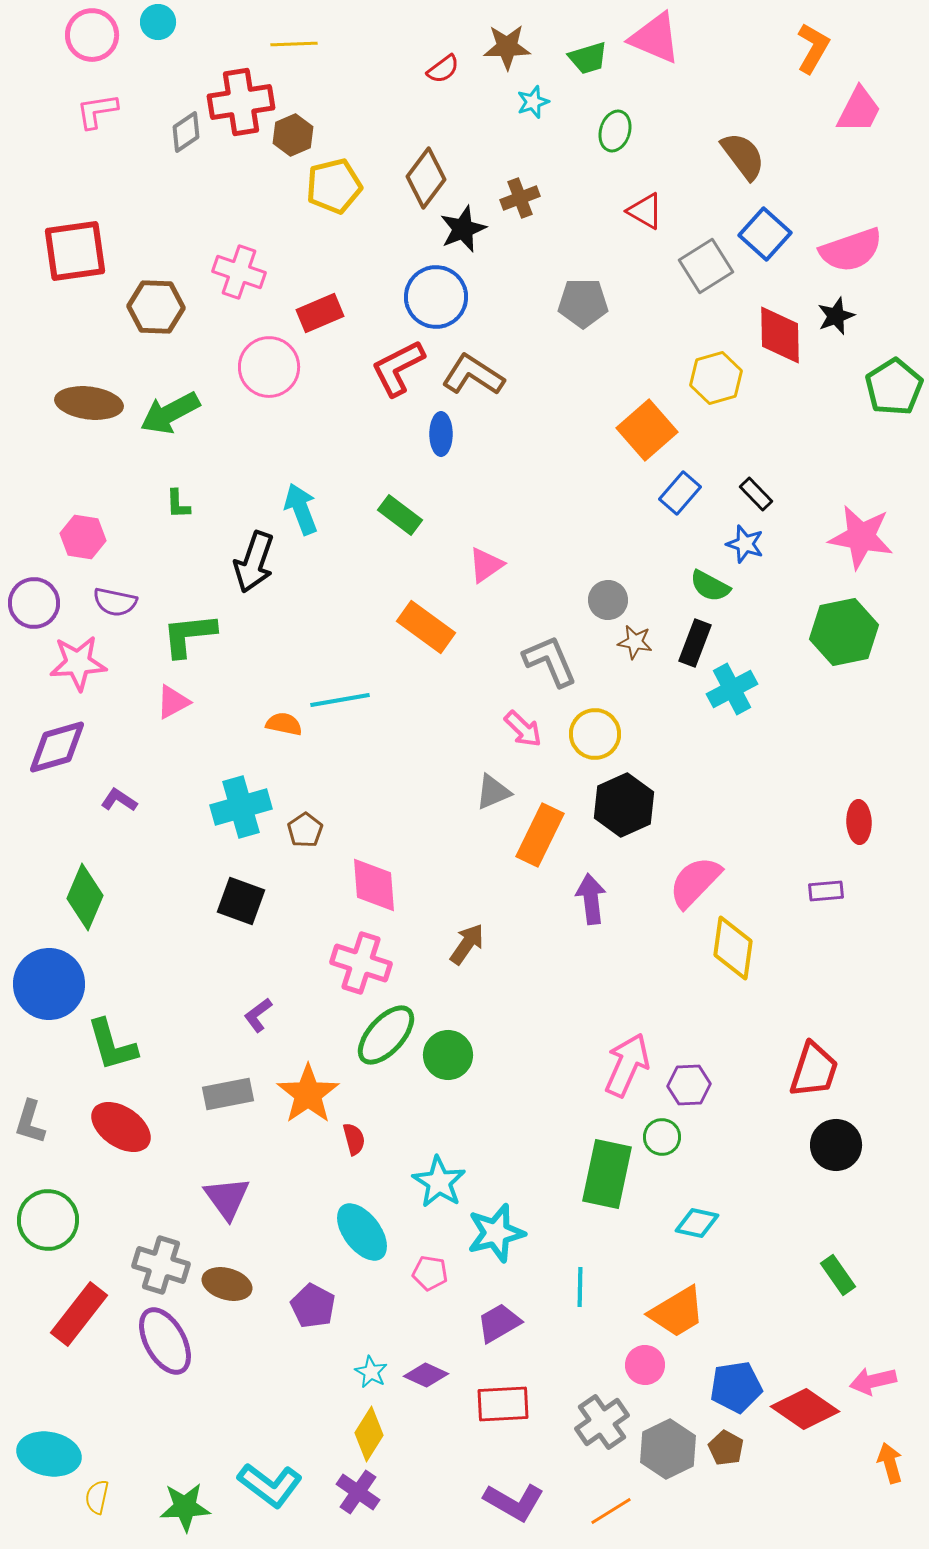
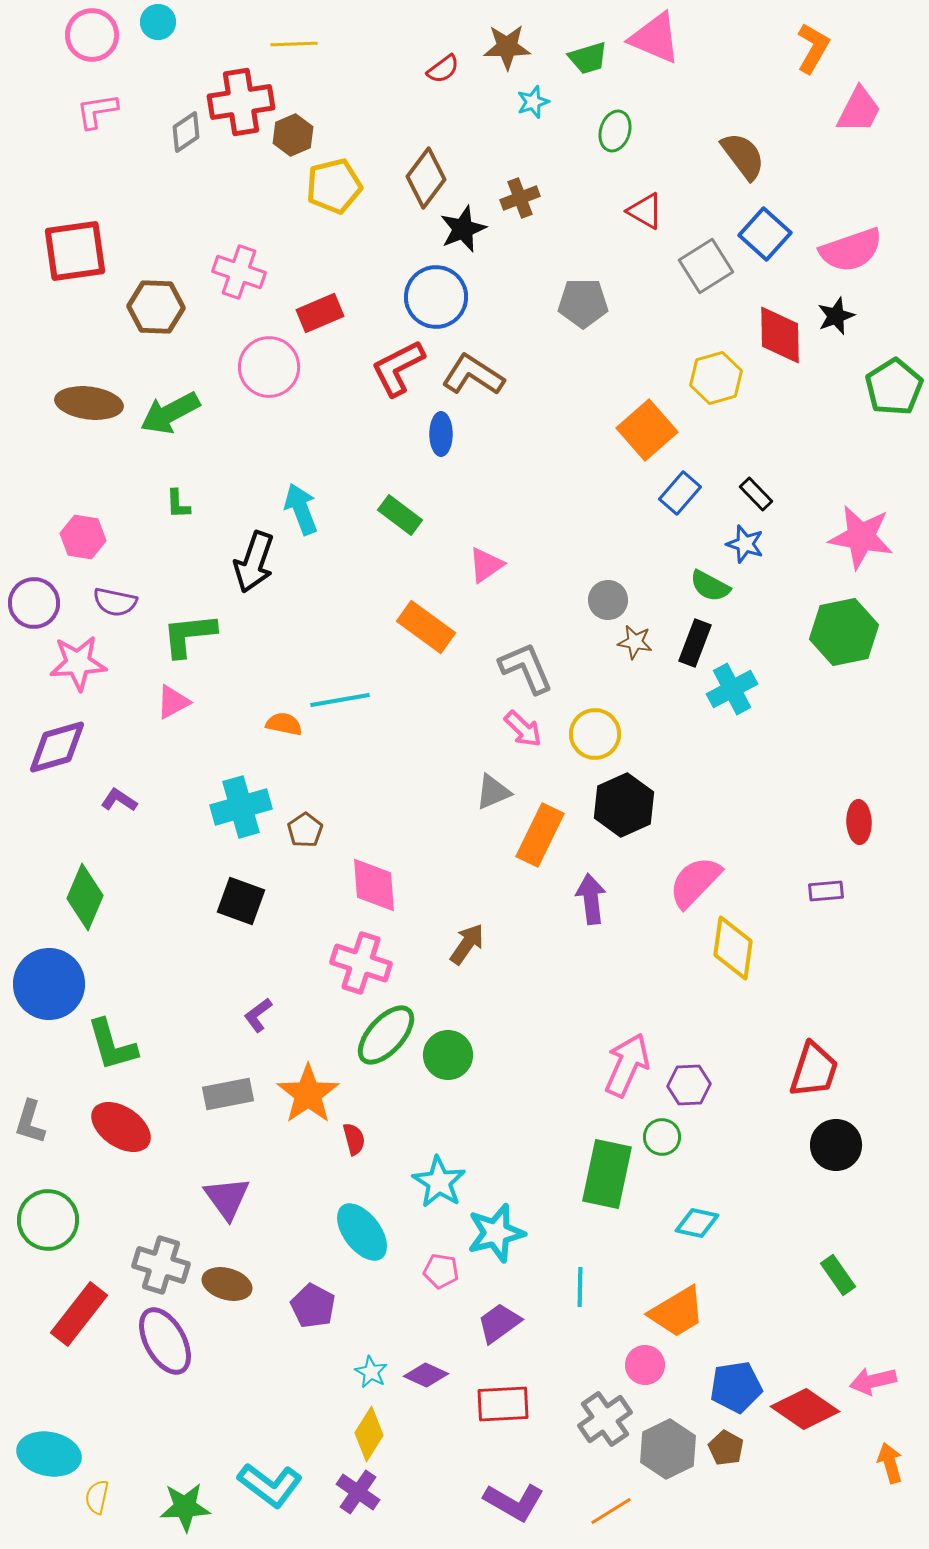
gray L-shape at (550, 661): moved 24 px left, 7 px down
pink pentagon at (430, 1273): moved 11 px right, 2 px up
purple trapezoid at (499, 1323): rotated 6 degrees counterclockwise
gray cross at (602, 1422): moved 3 px right, 3 px up
